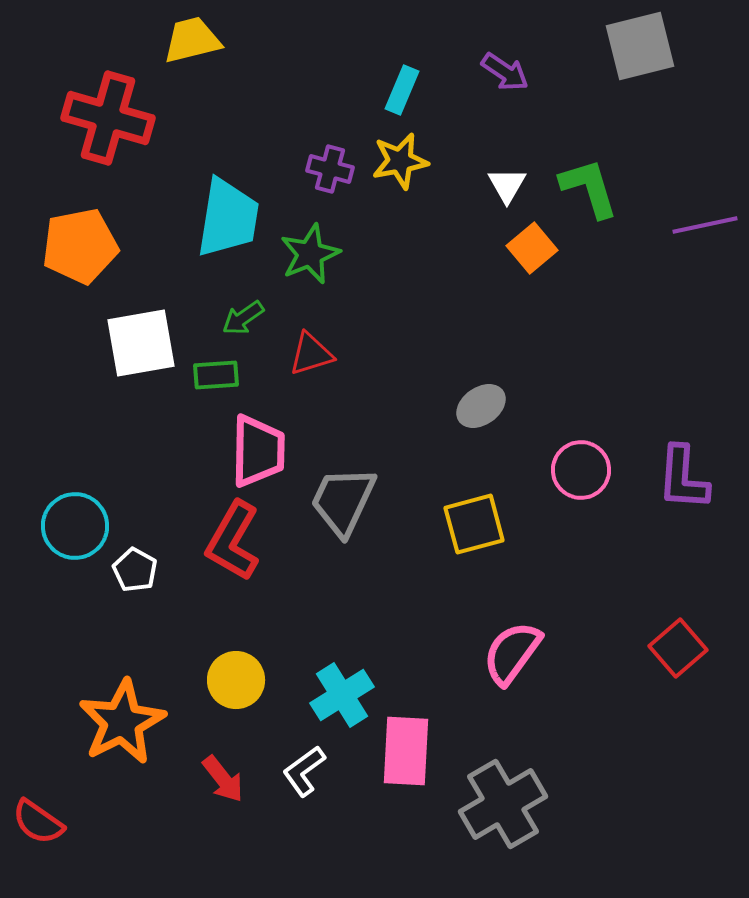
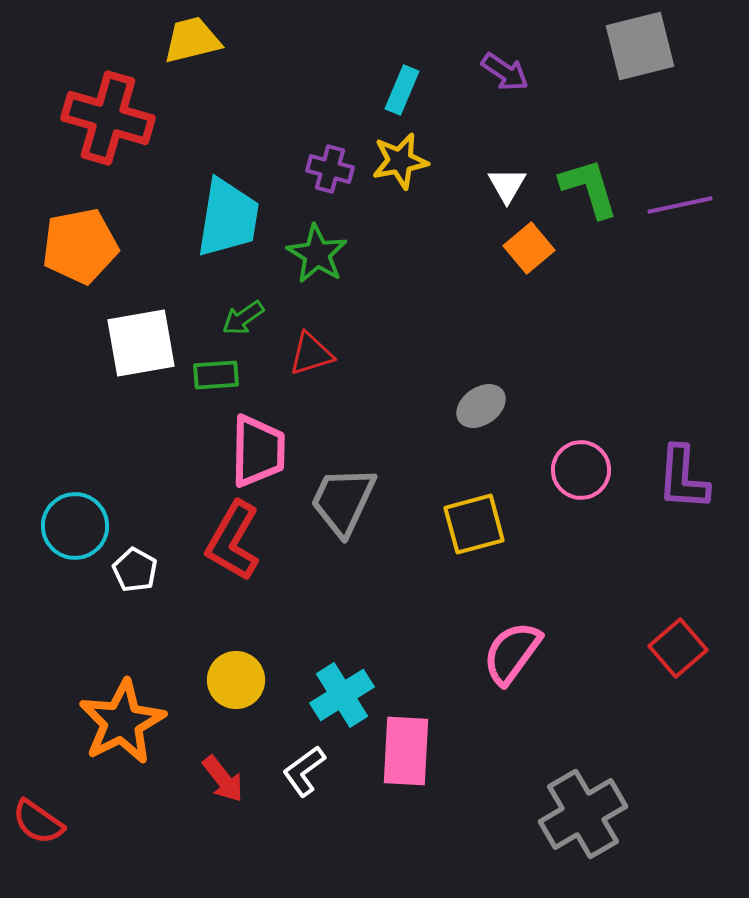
purple line: moved 25 px left, 20 px up
orange square: moved 3 px left
green star: moved 7 px right; rotated 18 degrees counterclockwise
gray cross: moved 80 px right, 10 px down
